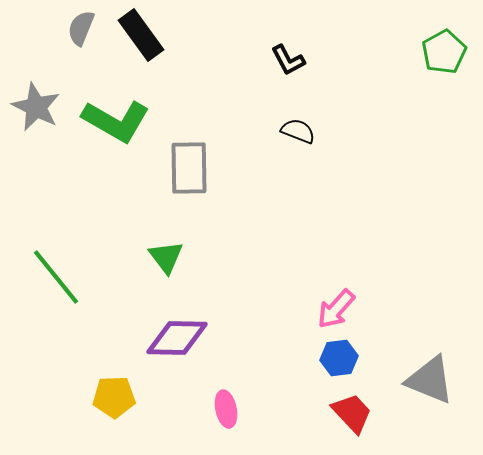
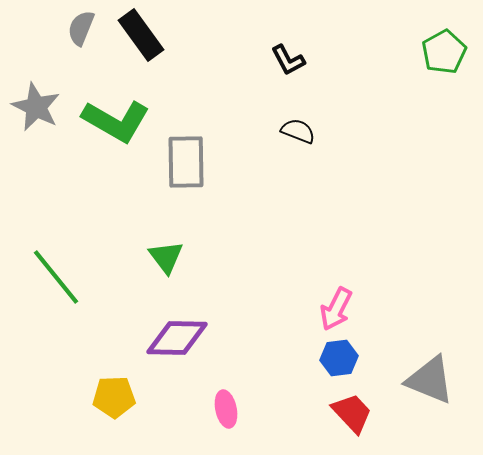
gray rectangle: moved 3 px left, 6 px up
pink arrow: rotated 15 degrees counterclockwise
